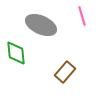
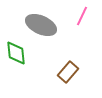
pink line: rotated 42 degrees clockwise
brown rectangle: moved 3 px right
